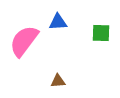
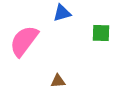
blue triangle: moved 4 px right, 9 px up; rotated 12 degrees counterclockwise
